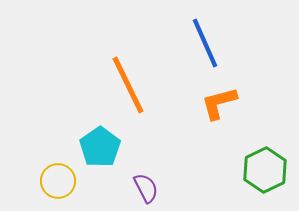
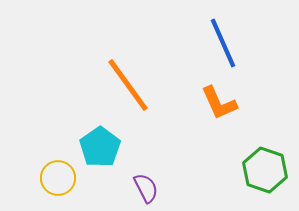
blue line: moved 18 px right
orange line: rotated 10 degrees counterclockwise
orange L-shape: rotated 99 degrees counterclockwise
green hexagon: rotated 15 degrees counterclockwise
yellow circle: moved 3 px up
